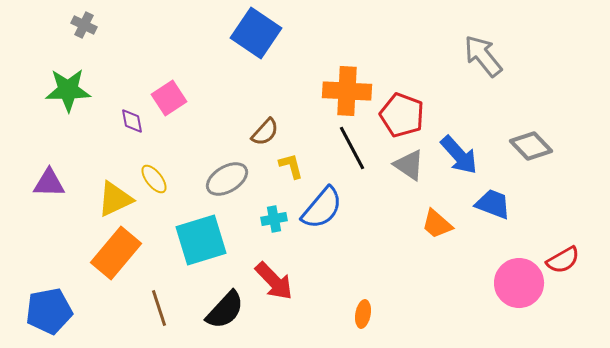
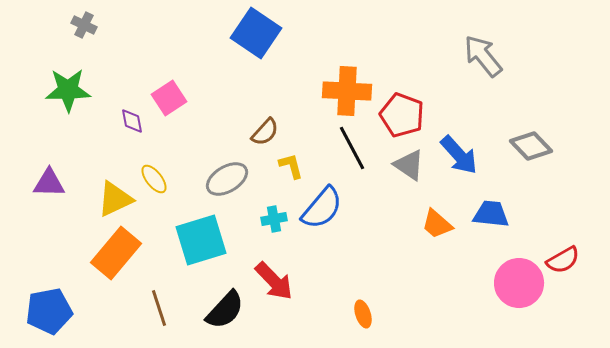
blue trapezoid: moved 2 px left, 10 px down; rotated 15 degrees counterclockwise
orange ellipse: rotated 28 degrees counterclockwise
